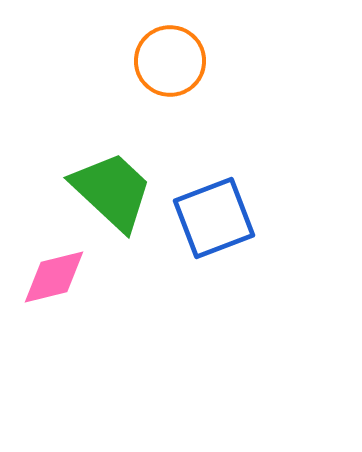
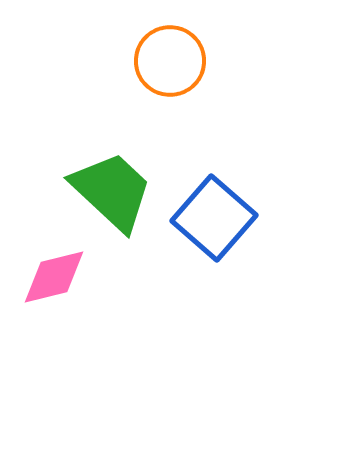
blue square: rotated 28 degrees counterclockwise
